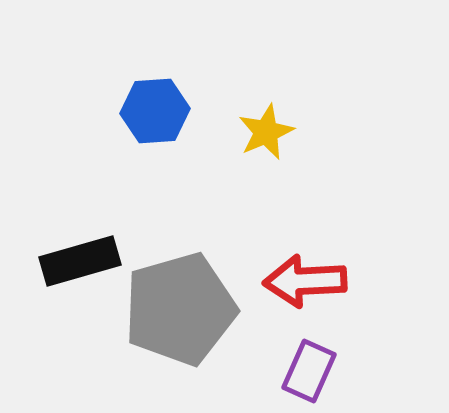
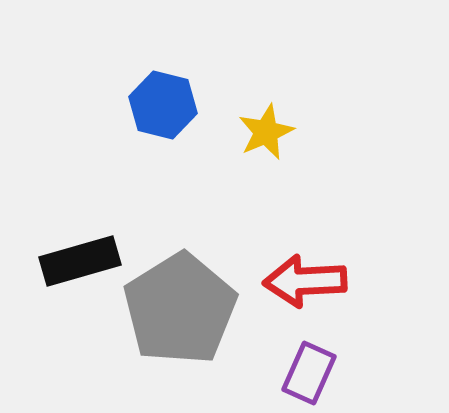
blue hexagon: moved 8 px right, 6 px up; rotated 18 degrees clockwise
gray pentagon: rotated 16 degrees counterclockwise
purple rectangle: moved 2 px down
